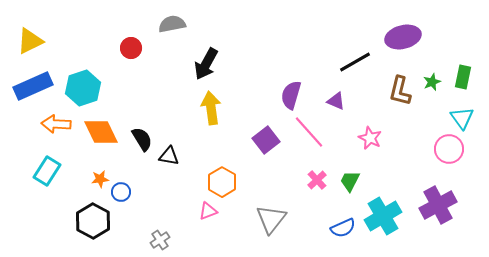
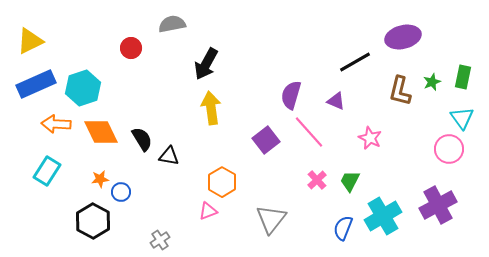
blue rectangle: moved 3 px right, 2 px up
blue semicircle: rotated 135 degrees clockwise
